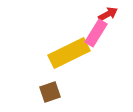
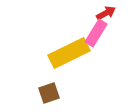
red arrow: moved 2 px left, 1 px up
brown square: moved 1 px left, 1 px down
